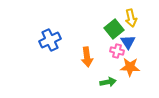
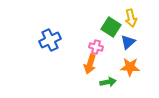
green square: moved 3 px left, 2 px up; rotated 18 degrees counterclockwise
blue triangle: rotated 21 degrees clockwise
pink cross: moved 21 px left, 4 px up
orange arrow: moved 3 px right, 7 px down; rotated 24 degrees clockwise
